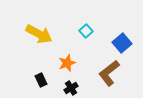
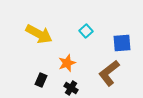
blue square: rotated 36 degrees clockwise
black rectangle: rotated 48 degrees clockwise
black cross: rotated 24 degrees counterclockwise
